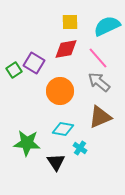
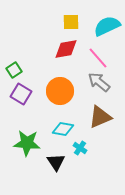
yellow square: moved 1 px right
purple square: moved 13 px left, 31 px down
